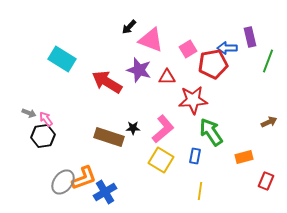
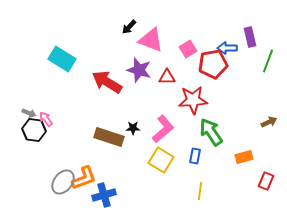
black hexagon: moved 9 px left, 6 px up; rotated 15 degrees clockwise
blue cross: moved 1 px left, 3 px down; rotated 15 degrees clockwise
